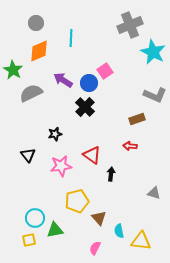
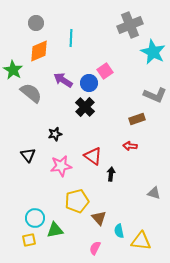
gray semicircle: rotated 65 degrees clockwise
red triangle: moved 1 px right, 1 px down
